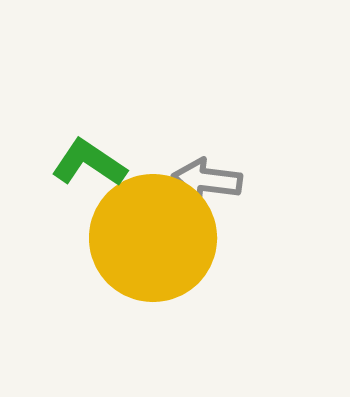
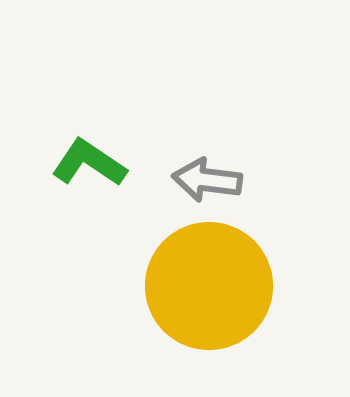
yellow circle: moved 56 px right, 48 px down
